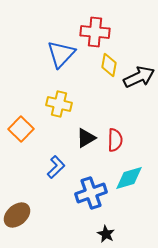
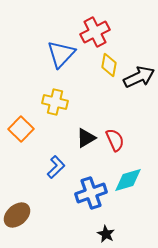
red cross: rotated 32 degrees counterclockwise
yellow cross: moved 4 px left, 2 px up
red semicircle: rotated 25 degrees counterclockwise
cyan diamond: moved 1 px left, 2 px down
